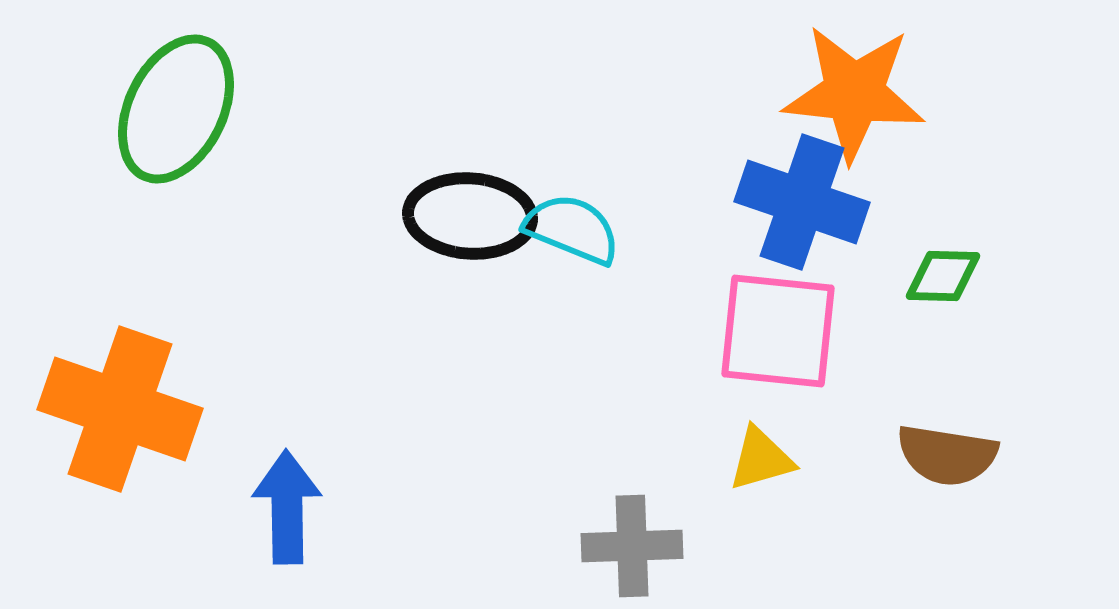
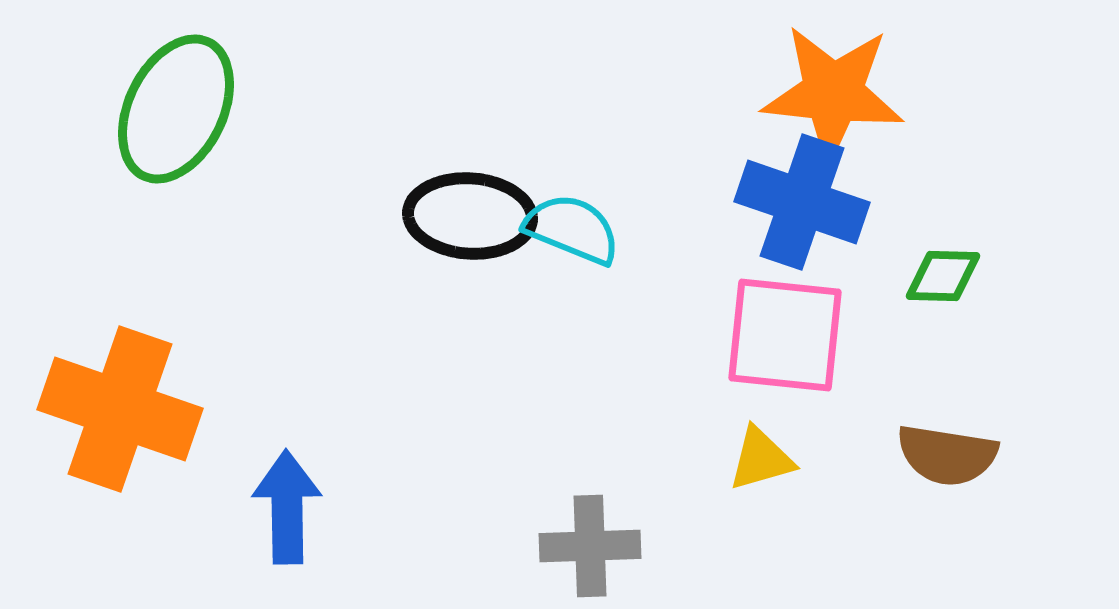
orange star: moved 21 px left
pink square: moved 7 px right, 4 px down
gray cross: moved 42 px left
